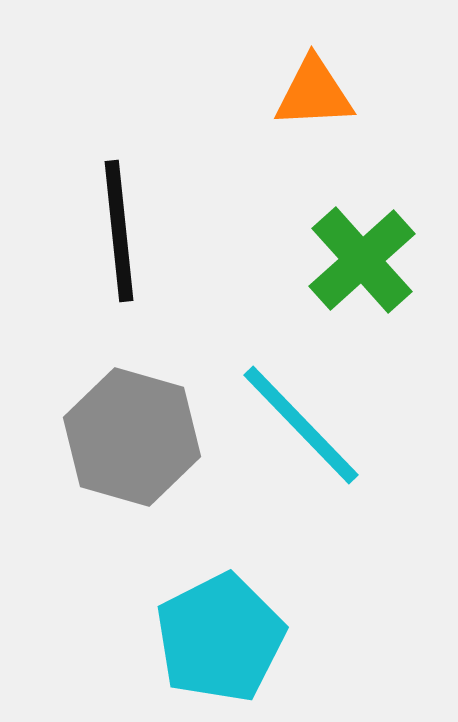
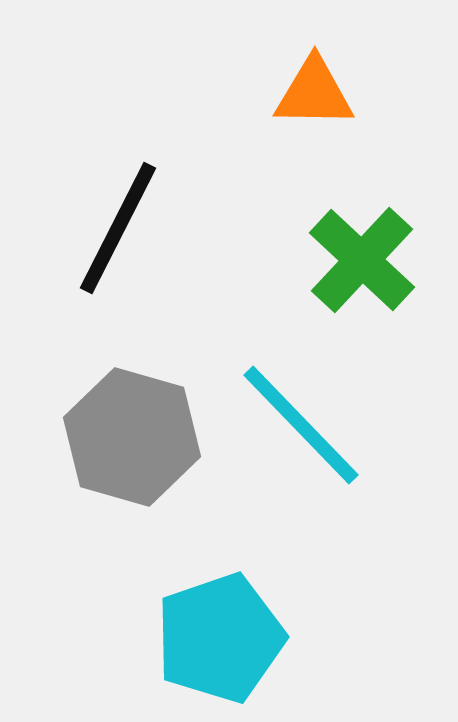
orange triangle: rotated 4 degrees clockwise
black line: moved 1 px left, 3 px up; rotated 33 degrees clockwise
green cross: rotated 5 degrees counterclockwise
cyan pentagon: rotated 8 degrees clockwise
